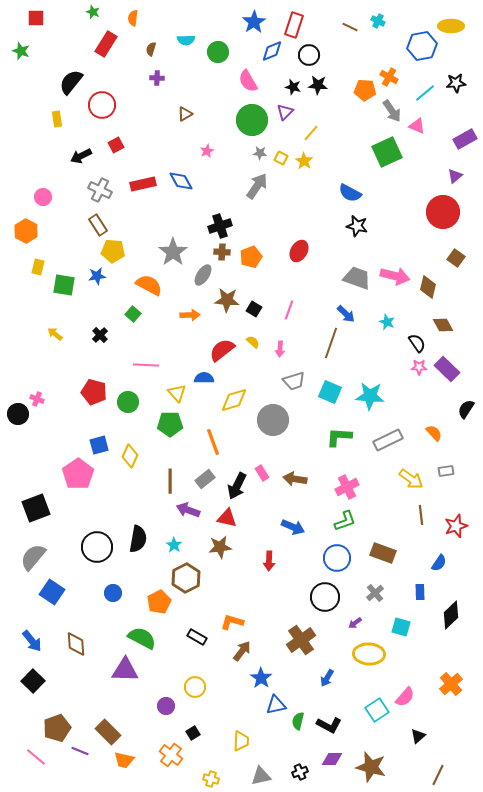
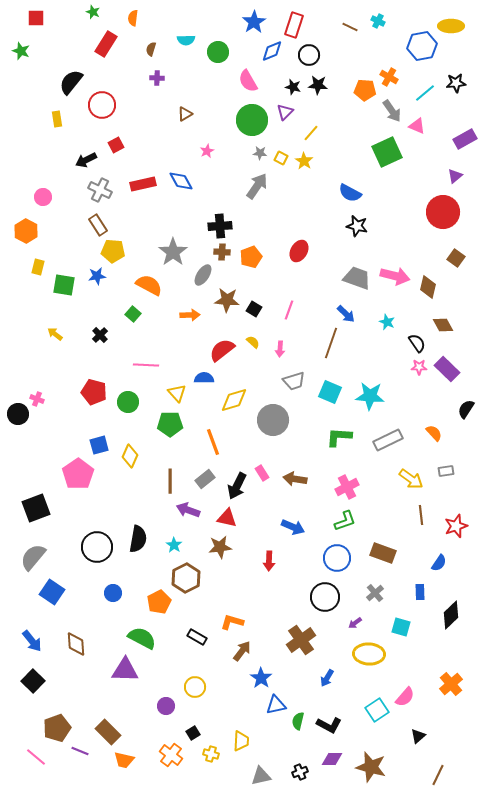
black arrow at (81, 156): moved 5 px right, 4 px down
black cross at (220, 226): rotated 15 degrees clockwise
yellow cross at (211, 779): moved 25 px up
